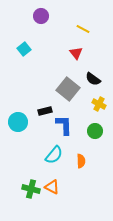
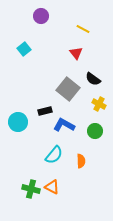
blue L-shape: rotated 60 degrees counterclockwise
